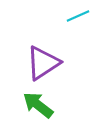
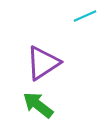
cyan line: moved 7 px right
